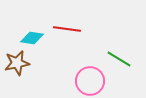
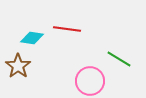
brown star: moved 1 px right, 3 px down; rotated 25 degrees counterclockwise
